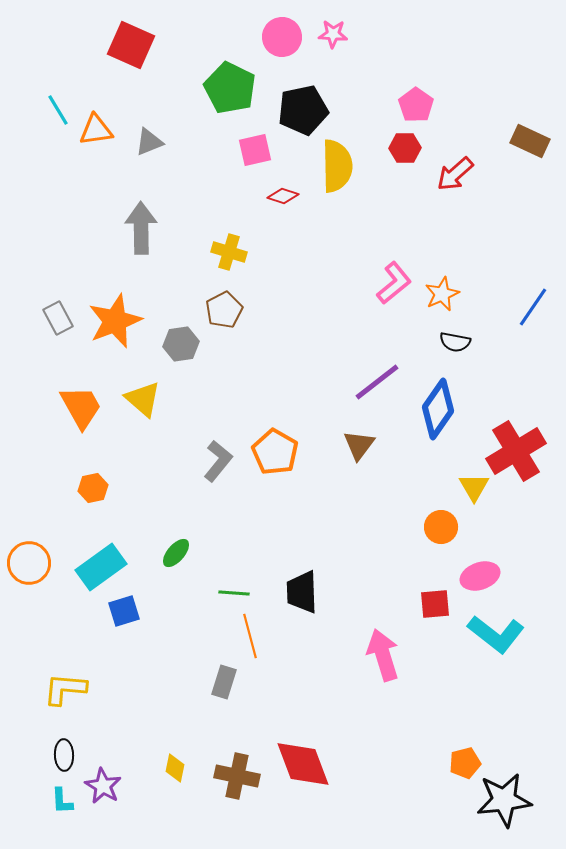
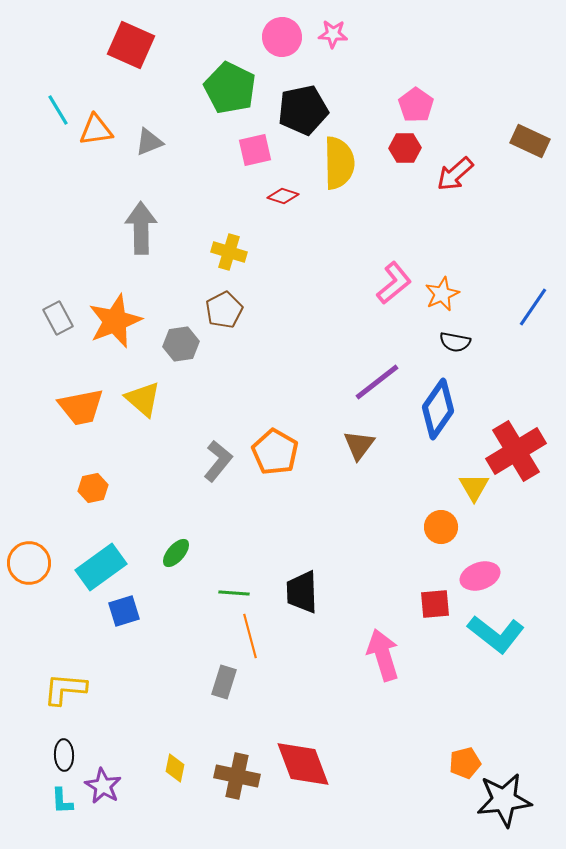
yellow semicircle at (337, 166): moved 2 px right, 3 px up
orange trapezoid at (81, 407): rotated 108 degrees clockwise
